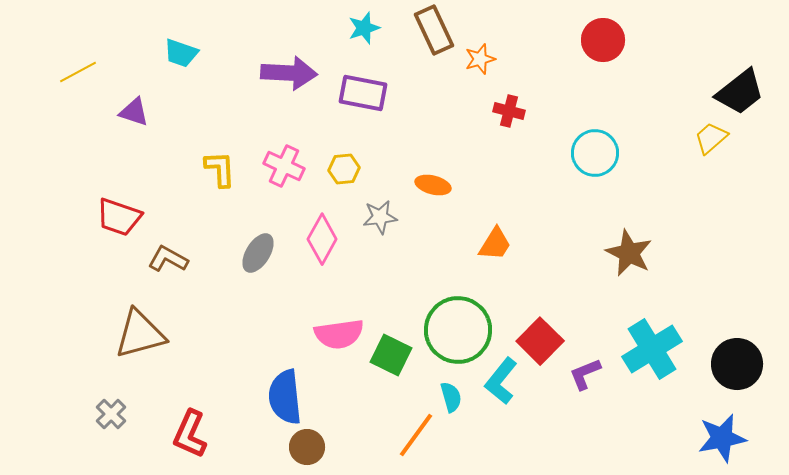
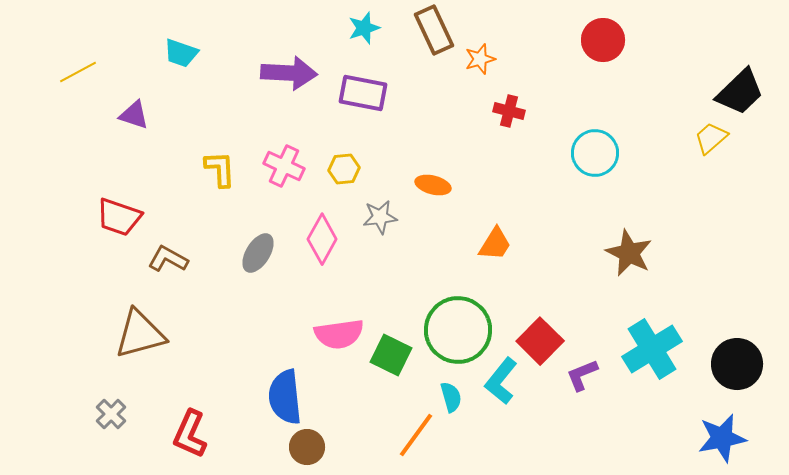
black trapezoid: rotated 6 degrees counterclockwise
purple triangle: moved 3 px down
purple L-shape: moved 3 px left, 1 px down
